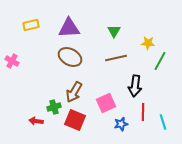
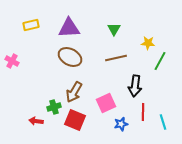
green triangle: moved 2 px up
